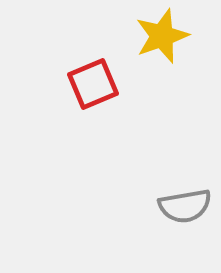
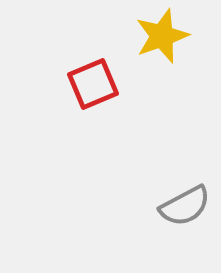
gray semicircle: rotated 18 degrees counterclockwise
